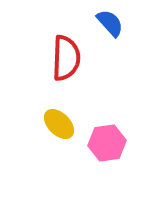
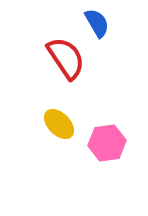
blue semicircle: moved 13 px left; rotated 12 degrees clockwise
red semicircle: rotated 36 degrees counterclockwise
